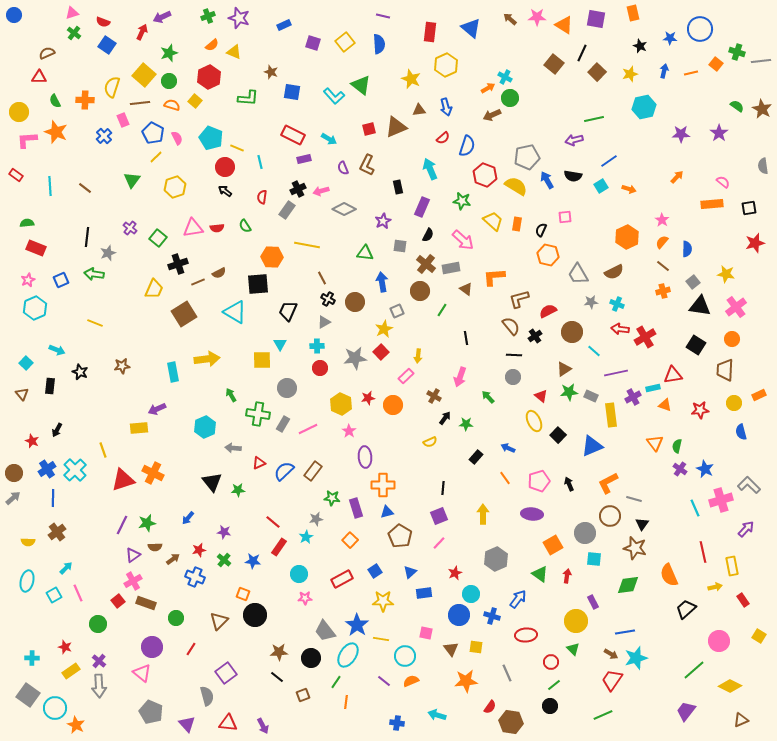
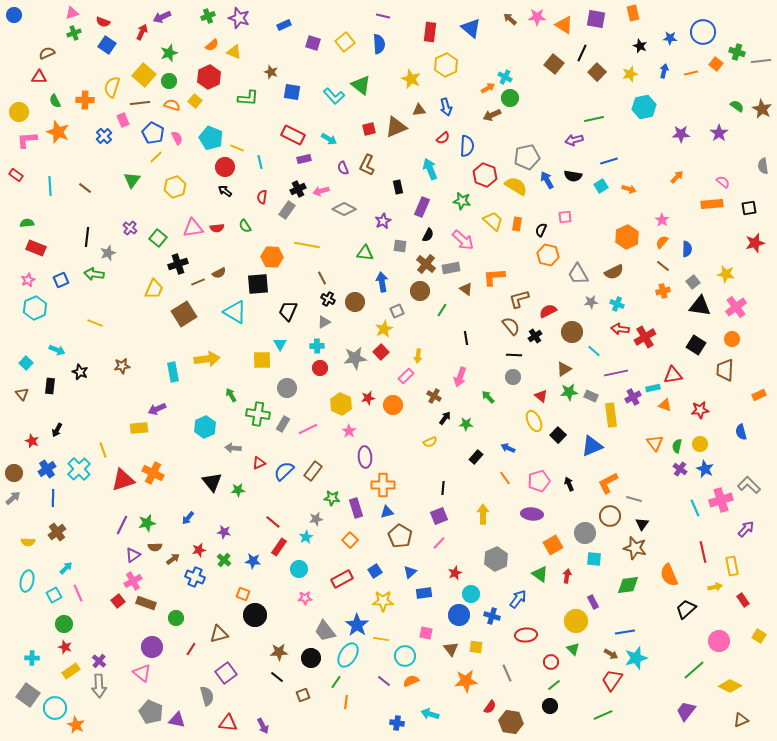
blue circle at (700, 29): moved 3 px right, 3 px down
green cross at (74, 33): rotated 32 degrees clockwise
orange star at (56, 132): moved 2 px right
blue semicircle at (467, 146): rotated 15 degrees counterclockwise
blue line at (609, 161): rotated 18 degrees clockwise
yellow circle at (734, 403): moved 34 px left, 41 px down
cyan cross at (75, 470): moved 4 px right, 1 px up
cyan circle at (299, 574): moved 5 px up
brown triangle at (219, 621): moved 13 px down; rotated 30 degrees clockwise
green circle at (98, 624): moved 34 px left
cyan arrow at (437, 715): moved 7 px left, 1 px up
purple triangle at (187, 724): moved 10 px left, 4 px up; rotated 36 degrees counterclockwise
